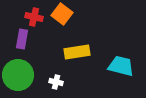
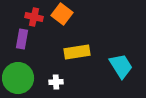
cyan trapezoid: rotated 44 degrees clockwise
green circle: moved 3 px down
white cross: rotated 16 degrees counterclockwise
